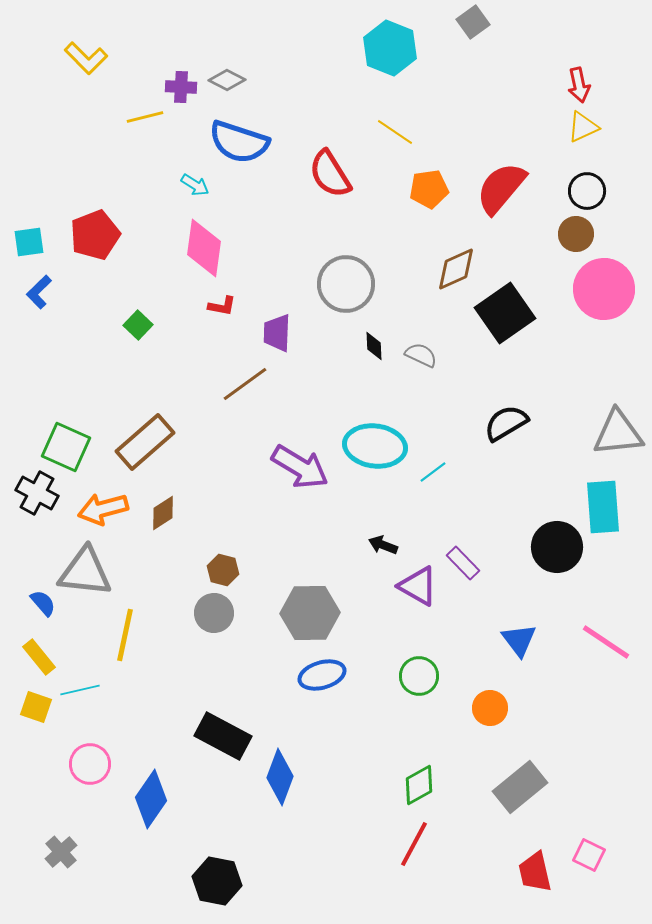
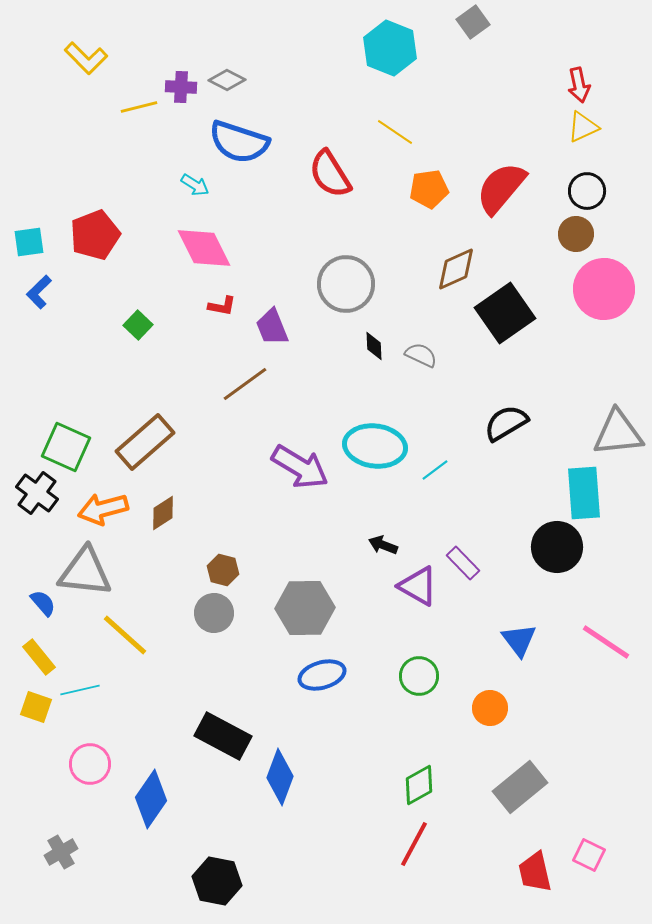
yellow line at (145, 117): moved 6 px left, 10 px up
pink diamond at (204, 248): rotated 34 degrees counterclockwise
purple trapezoid at (277, 333): moved 5 px left, 6 px up; rotated 24 degrees counterclockwise
cyan line at (433, 472): moved 2 px right, 2 px up
black cross at (37, 493): rotated 9 degrees clockwise
cyan rectangle at (603, 507): moved 19 px left, 14 px up
gray hexagon at (310, 613): moved 5 px left, 5 px up
yellow line at (125, 635): rotated 60 degrees counterclockwise
gray cross at (61, 852): rotated 12 degrees clockwise
